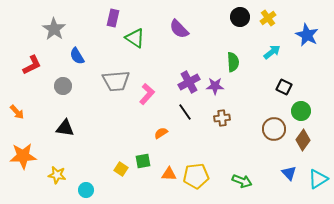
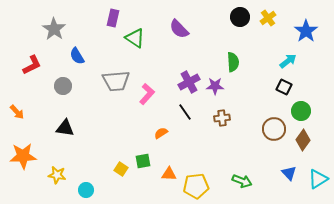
blue star: moved 1 px left, 4 px up; rotated 10 degrees clockwise
cyan arrow: moved 16 px right, 9 px down
yellow pentagon: moved 10 px down
